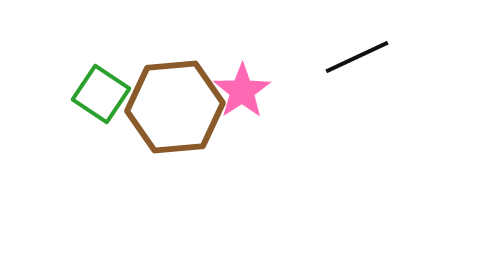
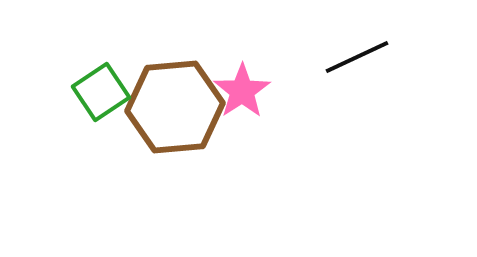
green square: moved 2 px up; rotated 22 degrees clockwise
